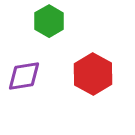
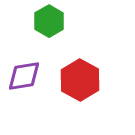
red hexagon: moved 13 px left, 6 px down
